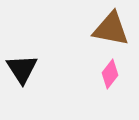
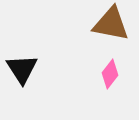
brown triangle: moved 5 px up
